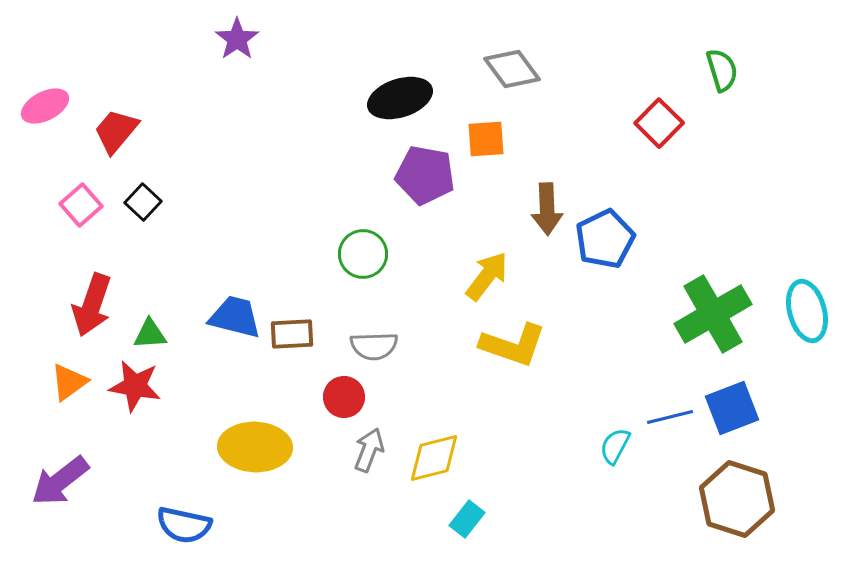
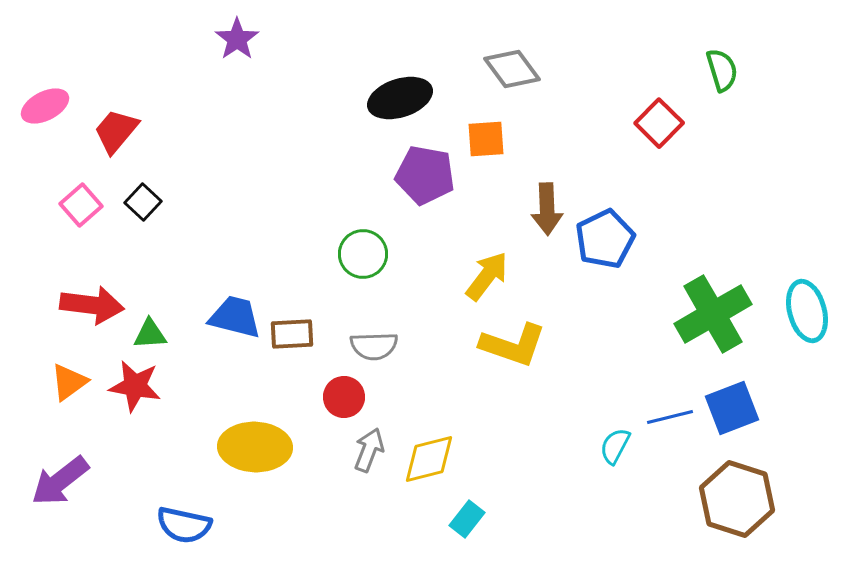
red arrow: rotated 102 degrees counterclockwise
yellow diamond: moved 5 px left, 1 px down
